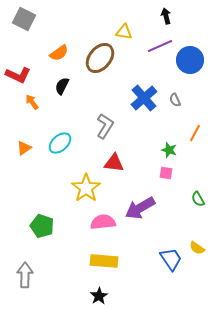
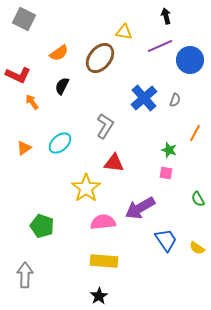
gray semicircle: rotated 136 degrees counterclockwise
blue trapezoid: moved 5 px left, 19 px up
